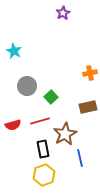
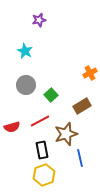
purple star: moved 24 px left, 7 px down; rotated 16 degrees clockwise
cyan star: moved 11 px right
orange cross: rotated 16 degrees counterclockwise
gray circle: moved 1 px left, 1 px up
green square: moved 2 px up
brown rectangle: moved 6 px left, 1 px up; rotated 18 degrees counterclockwise
red line: rotated 12 degrees counterclockwise
red semicircle: moved 1 px left, 2 px down
brown star: moved 1 px right; rotated 10 degrees clockwise
black rectangle: moved 1 px left, 1 px down
